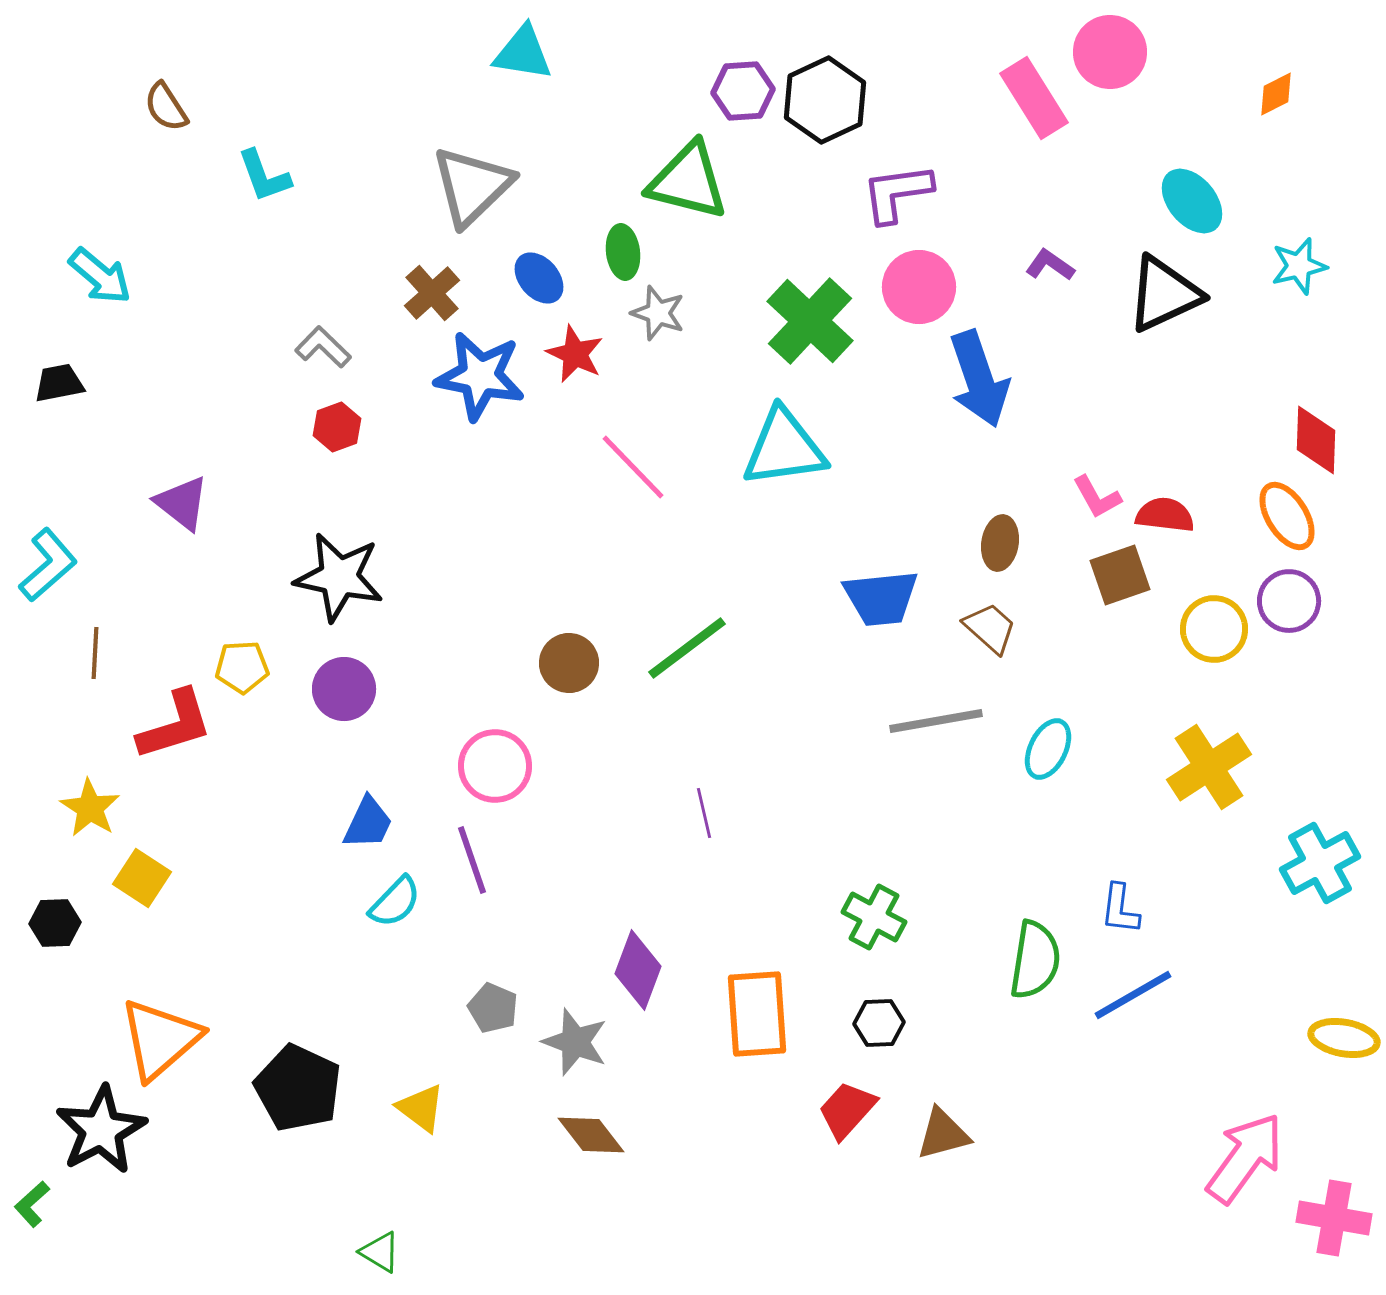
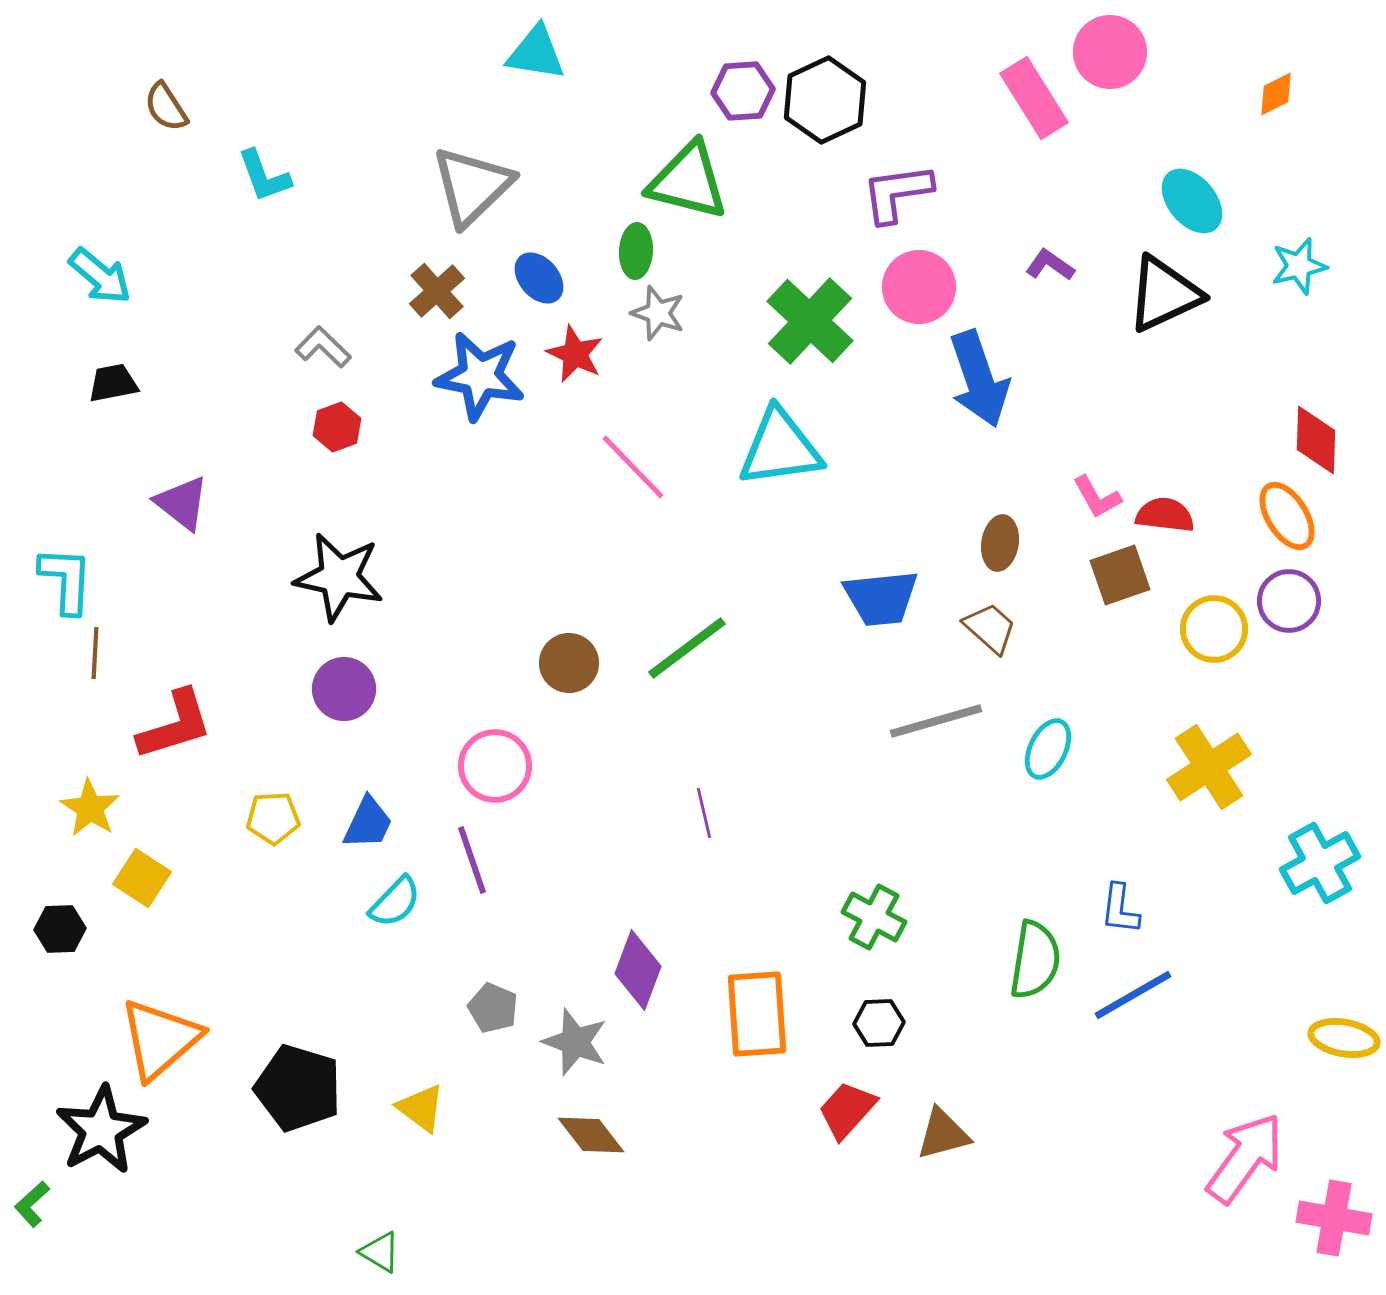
cyan triangle at (523, 53): moved 13 px right
green ellipse at (623, 252): moved 13 px right, 1 px up; rotated 10 degrees clockwise
brown cross at (432, 293): moved 5 px right, 2 px up
black trapezoid at (59, 383): moved 54 px right
cyan triangle at (784, 448): moved 4 px left
cyan L-shape at (48, 565): moved 18 px right, 15 px down; rotated 46 degrees counterclockwise
yellow pentagon at (242, 667): moved 31 px right, 151 px down
gray line at (936, 721): rotated 6 degrees counterclockwise
black hexagon at (55, 923): moved 5 px right, 6 px down
black pentagon at (298, 1088): rotated 8 degrees counterclockwise
